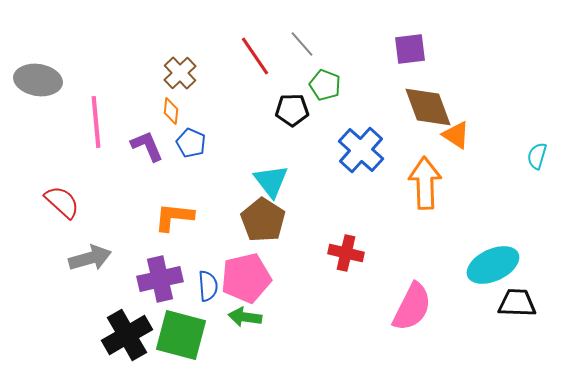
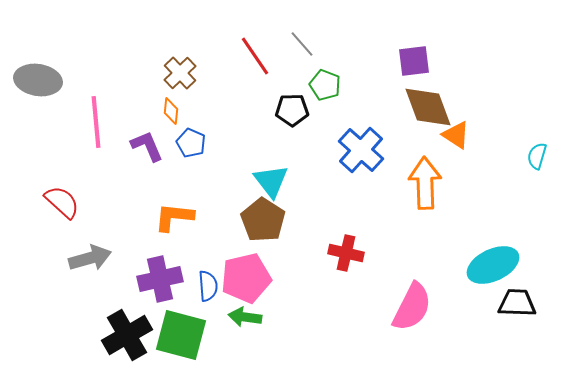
purple square: moved 4 px right, 12 px down
